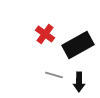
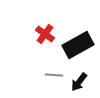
gray line: rotated 12 degrees counterclockwise
black arrow: rotated 36 degrees clockwise
